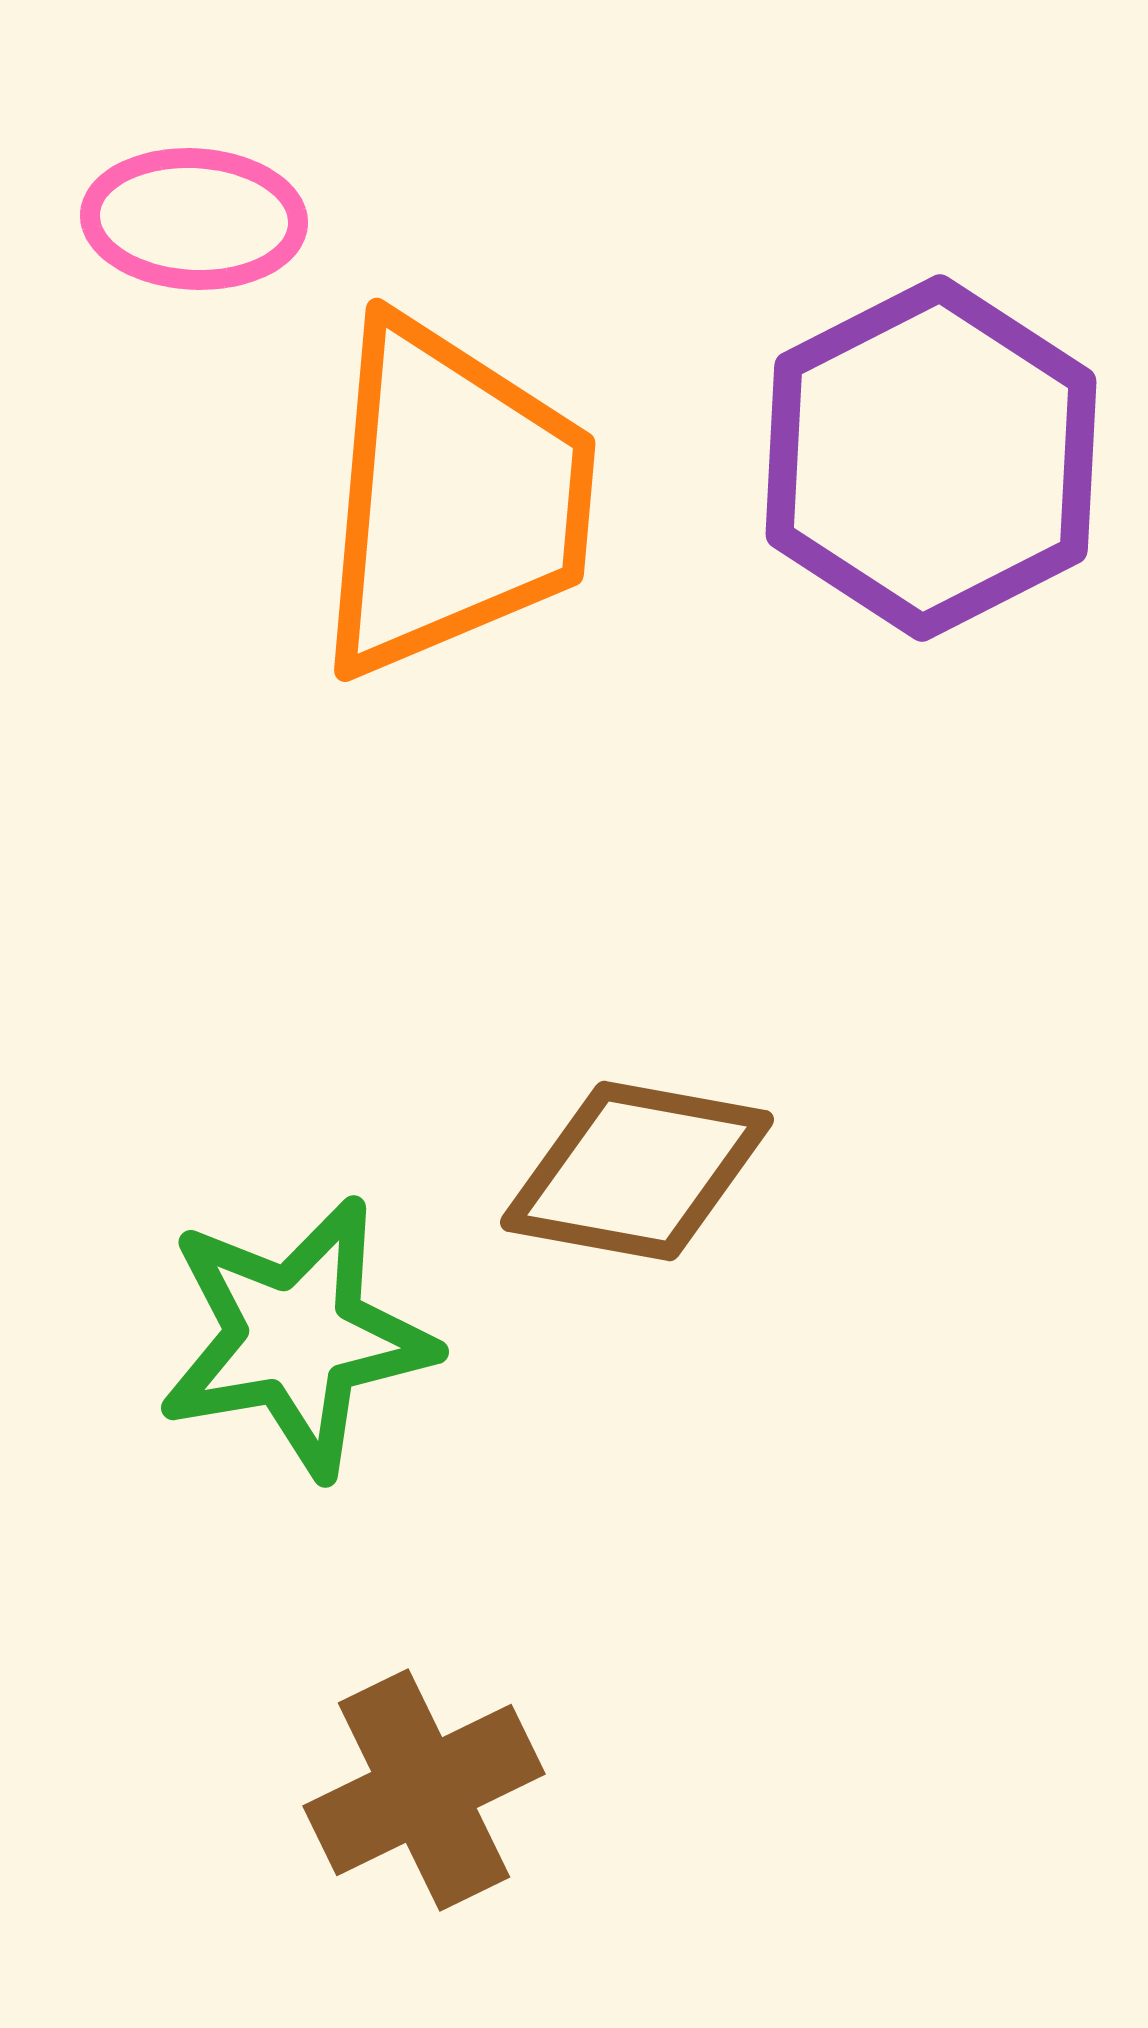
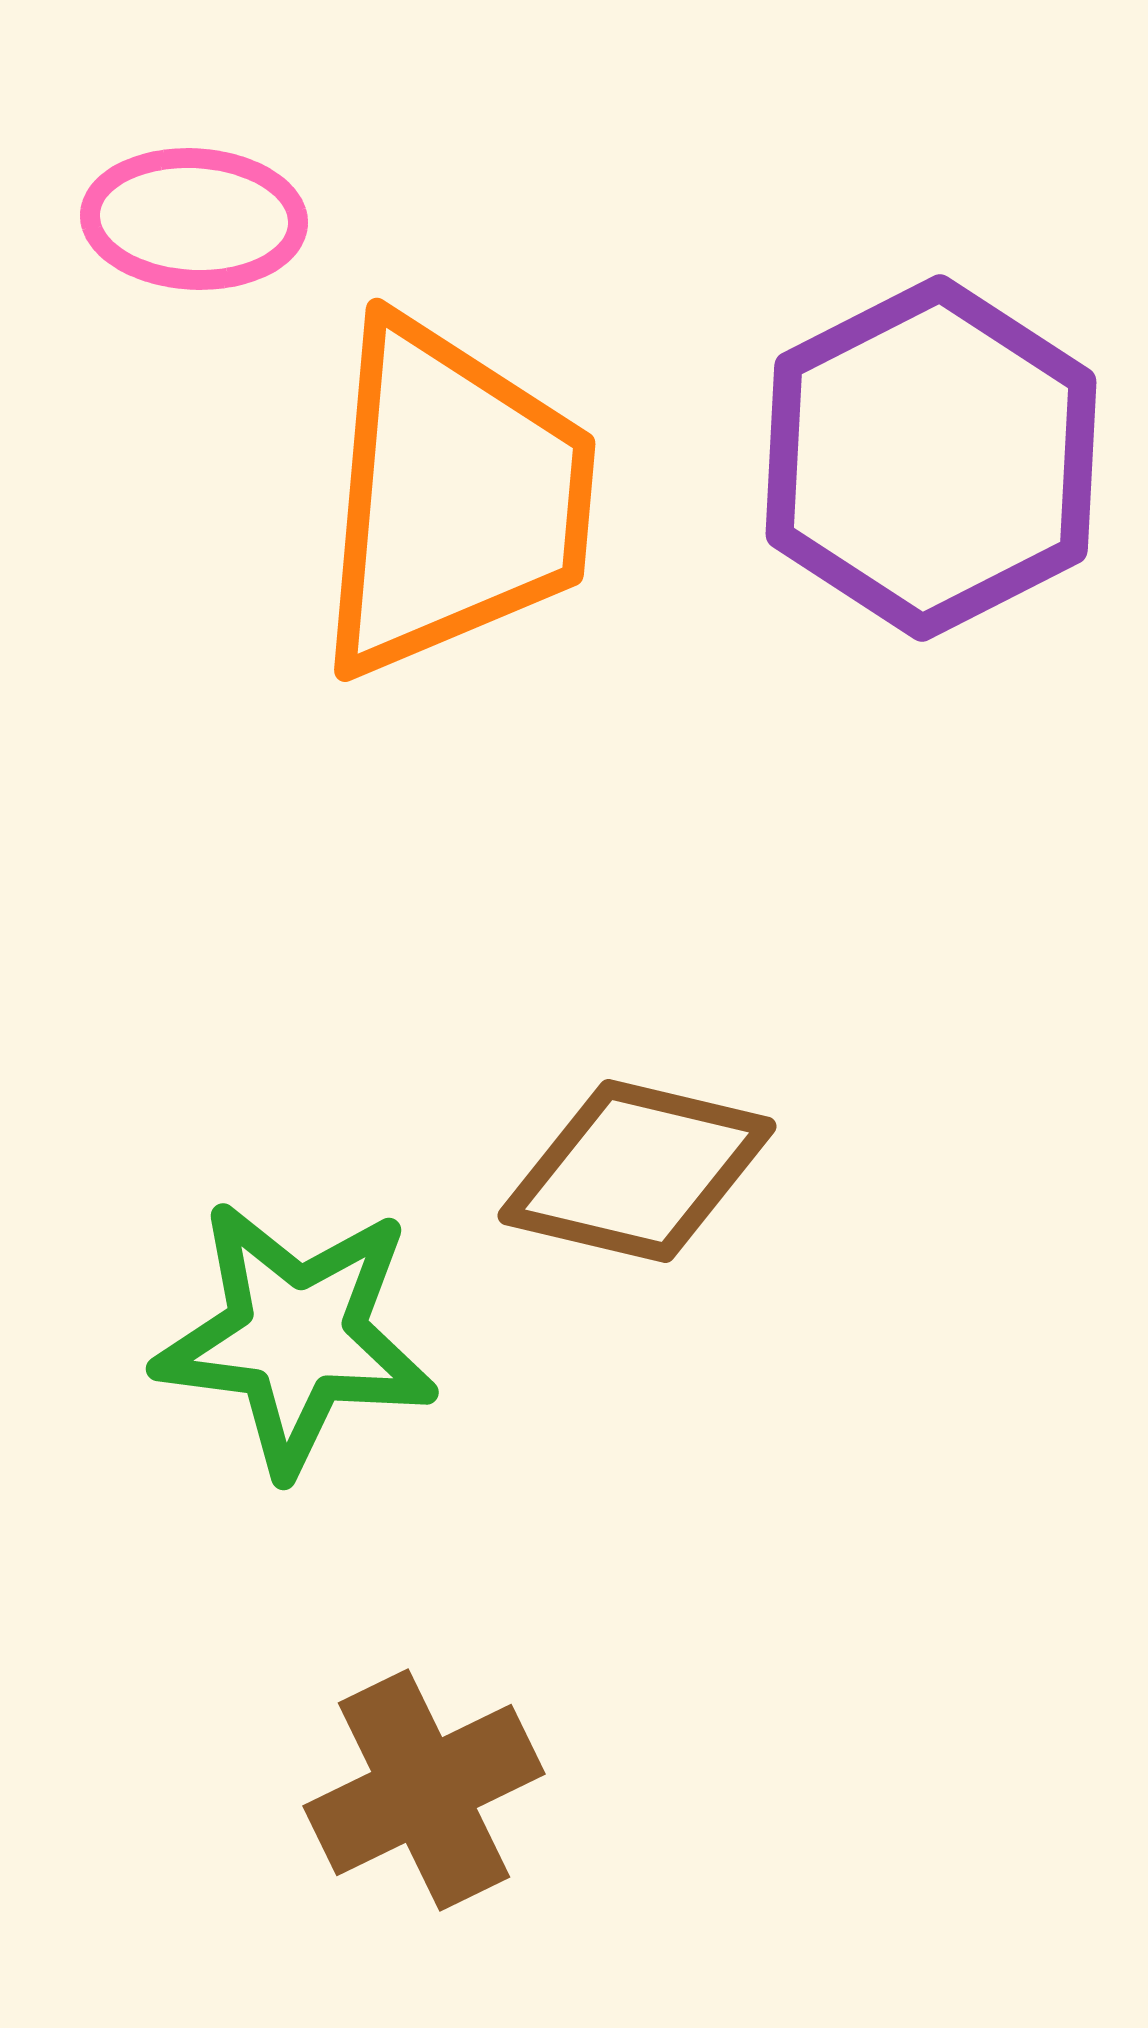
brown diamond: rotated 3 degrees clockwise
green star: rotated 17 degrees clockwise
